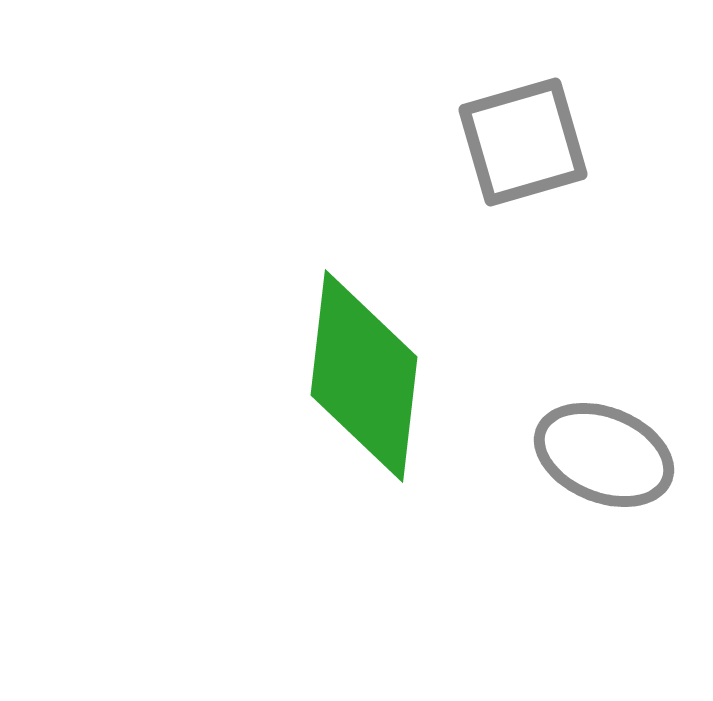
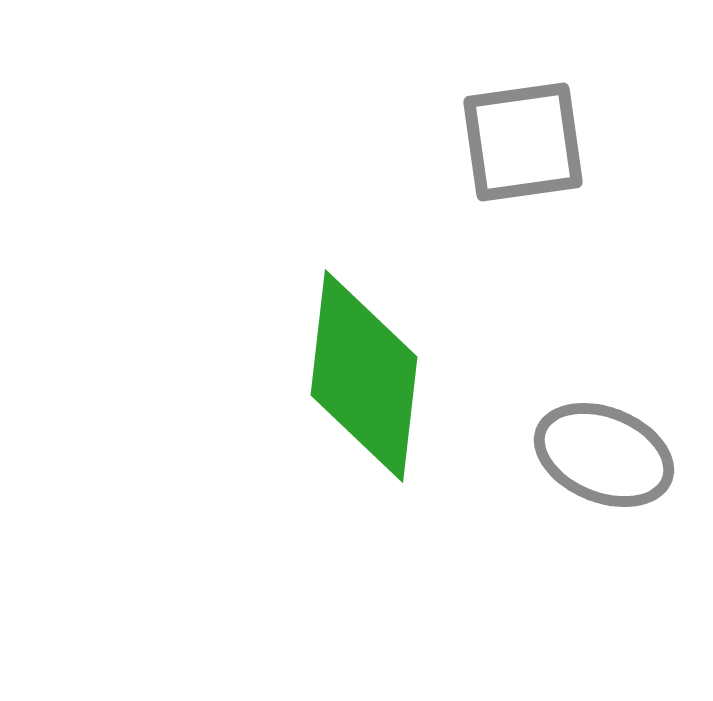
gray square: rotated 8 degrees clockwise
